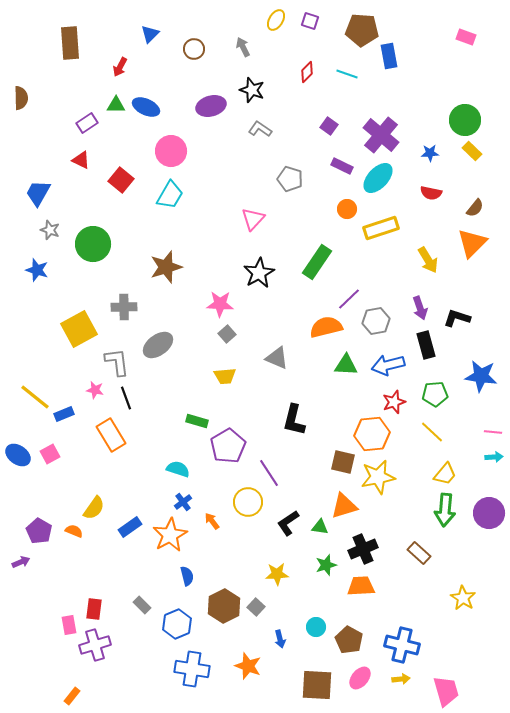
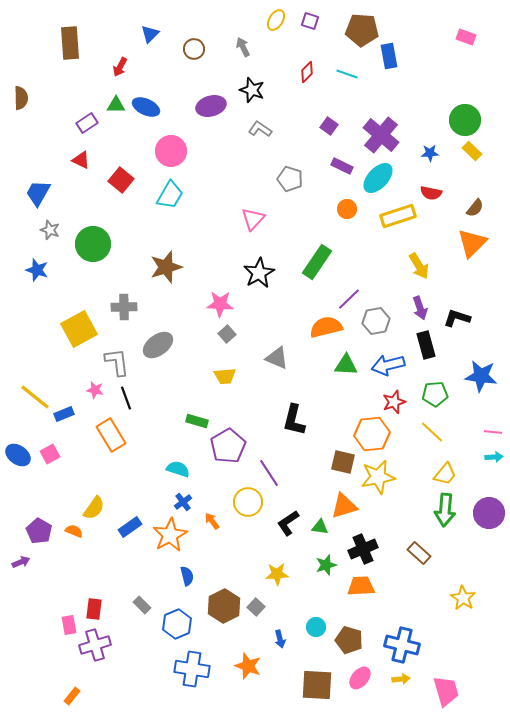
yellow rectangle at (381, 228): moved 17 px right, 12 px up
yellow arrow at (428, 260): moved 9 px left, 6 px down
brown pentagon at (349, 640): rotated 12 degrees counterclockwise
